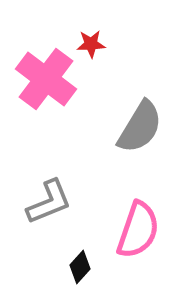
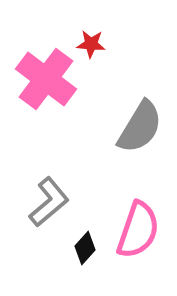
red star: rotated 8 degrees clockwise
gray L-shape: rotated 18 degrees counterclockwise
black diamond: moved 5 px right, 19 px up
